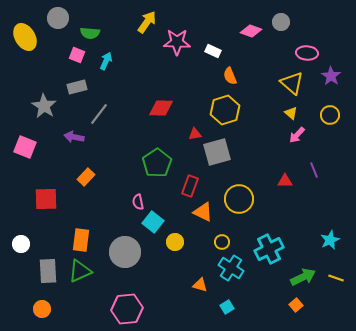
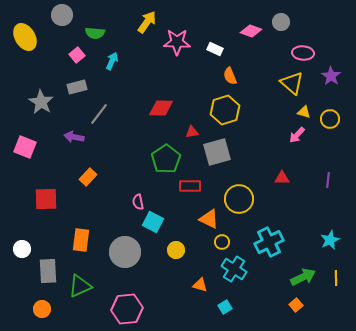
gray circle at (58, 18): moved 4 px right, 3 px up
green semicircle at (90, 33): moved 5 px right
white rectangle at (213, 51): moved 2 px right, 2 px up
pink ellipse at (307, 53): moved 4 px left
pink square at (77, 55): rotated 28 degrees clockwise
cyan arrow at (106, 61): moved 6 px right
gray star at (44, 106): moved 3 px left, 4 px up
yellow triangle at (291, 113): moved 13 px right, 1 px up; rotated 24 degrees counterclockwise
yellow circle at (330, 115): moved 4 px down
red triangle at (195, 134): moved 3 px left, 2 px up
green pentagon at (157, 163): moved 9 px right, 4 px up
purple line at (314, 170): moved 14 px right, 10 px down; rotated 28 degrees clockwise
orange rectangle at (86, 177): moved 2 px right
red triangle at (285, 181): moved 3 px left, 3 px up
red rectangle at (190, 186): rotated 70 degrees clockwise
orange triangle at (203, 212): moved 6 px right, 7 px down
cyan square at (153, 222): rotated 10 degrees counterclockwise
yellow circle at (175, 242): moved 1 px right, 8 px down
white circle at (21, 244): moved 1 px right, 5 px down
cyan cross at (269, 249): moved 7 px up
cyan cross at (231, 268): moved 3 px right, 1 px down
green triangle at (80, 271): moved 15 px down
yellow line at (336, 278): rotated 70 degrees clockwise
cyan square at (227, 307): moved 2 px left
